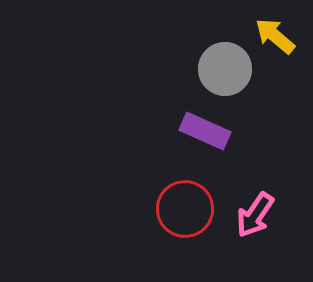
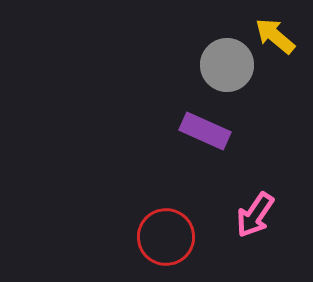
gray circle: moved 2 px right, 4 px up
red circle: moved 19 px left, 28 px down
